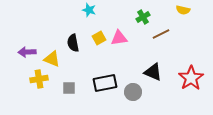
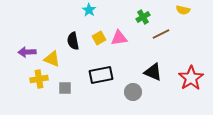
cyan star: rotated 16 degrees clockwise
black semicircle: moved 2 px up
black rectangle: moved 4 px left, 8 px up
gray square: moved 4 px left
